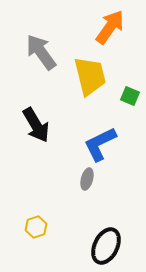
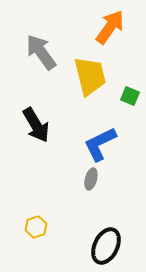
gray ellipse: moved 4 px right
